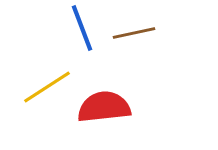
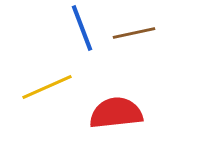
yellow line: rotated 9 degrees clockwise
red semicircle: moved 12 px right, 6 px down
